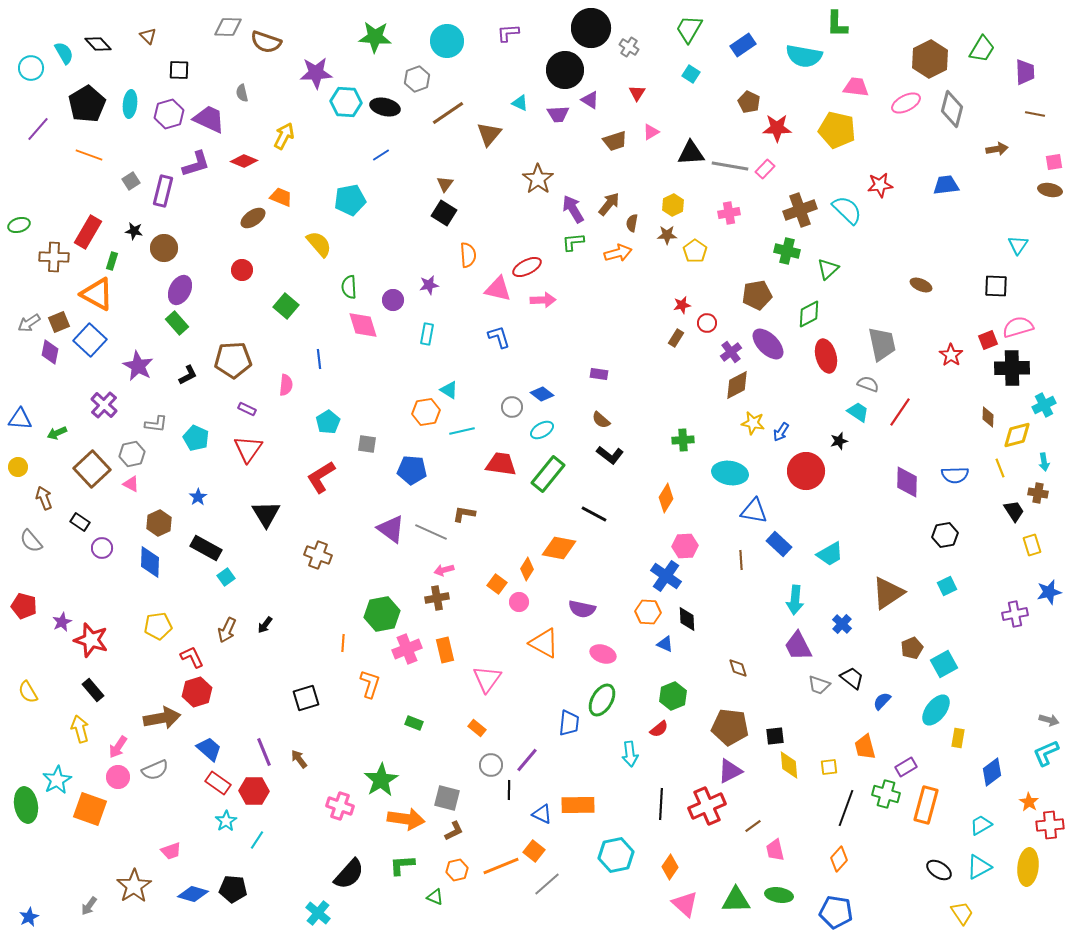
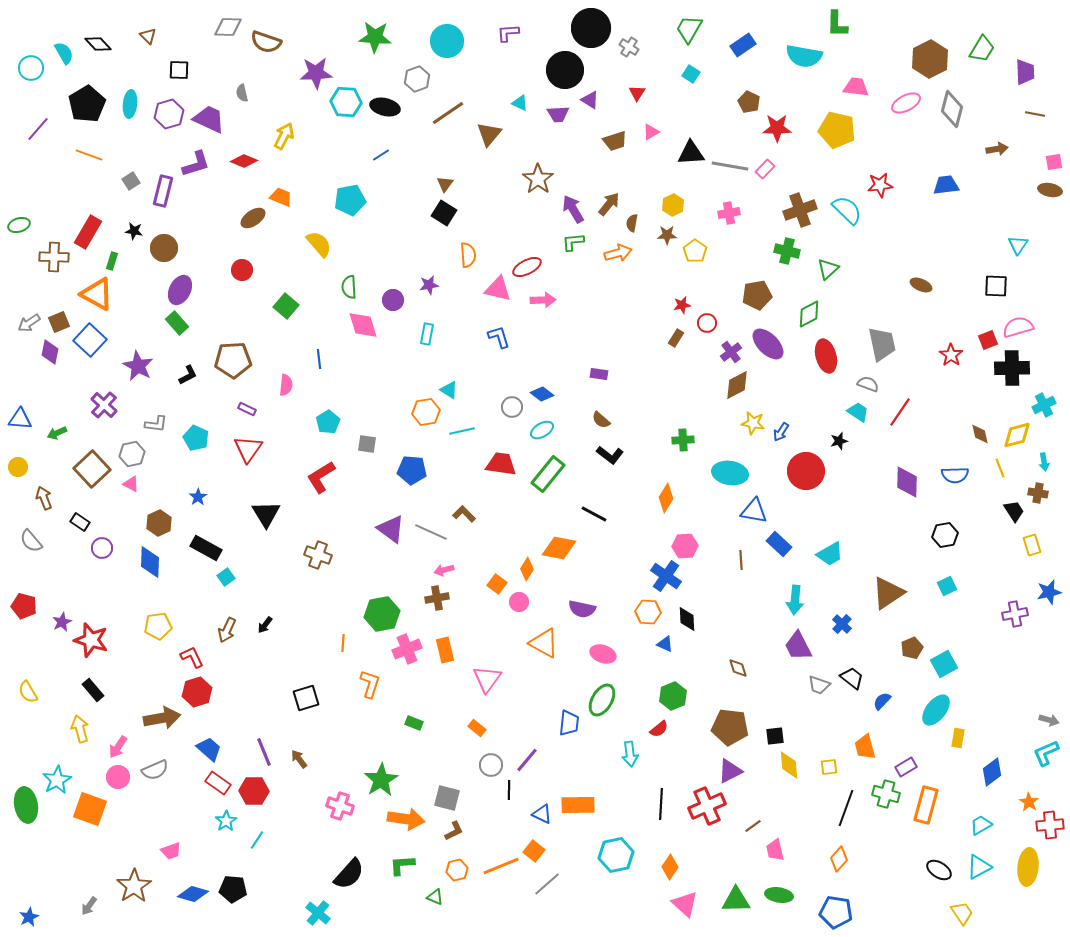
brown diamond at (988, 417): moved 8 px left, 17 px down; rotated 15 degrees counterclockwise
brown L-shape at (464, 514): rotated 35 degrees clockwise
